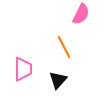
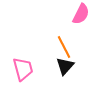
pink trapezoid: rotated 15 degrees counterclockwise
black triangle: moved 7 px right, 14 px up
